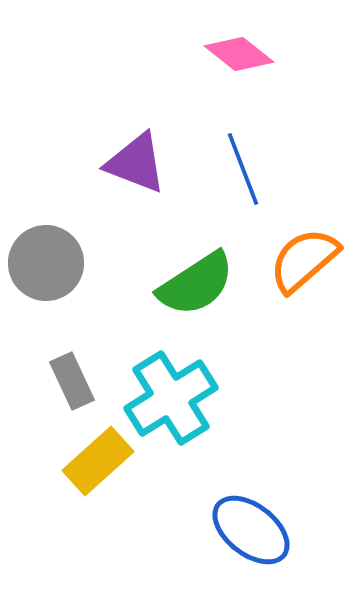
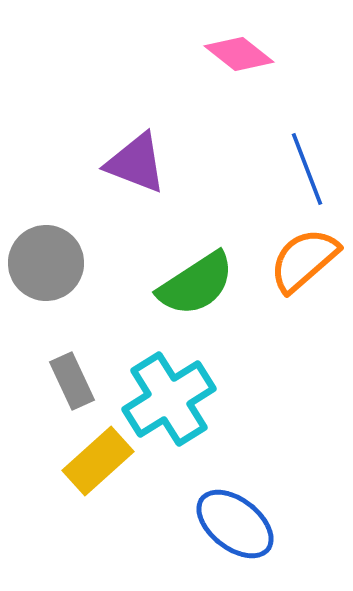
blue line: moved 64 px right
cyan cross: moved 2 px left, 1 px down
blue ellipse: moved 16 px left, 6 px up
